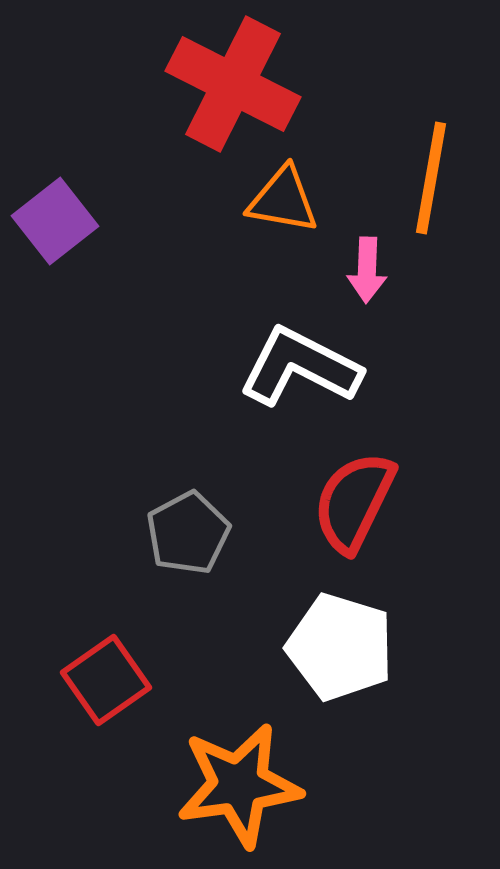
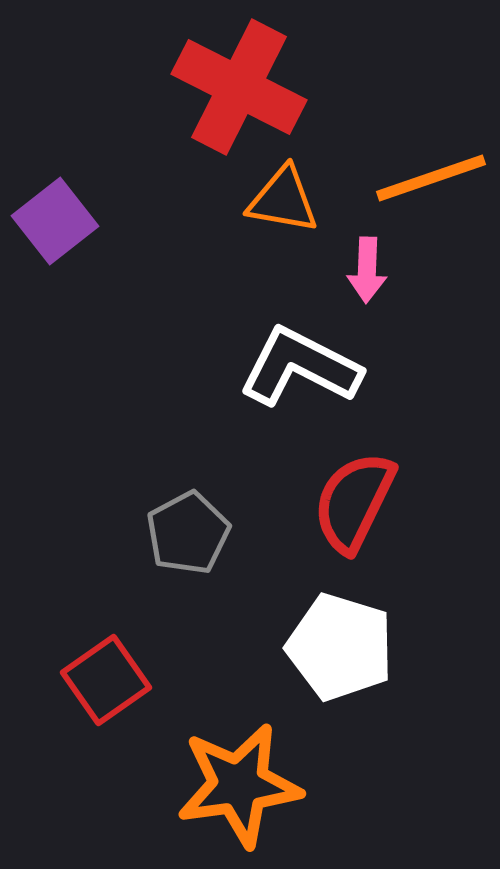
red cross: moved 6 px right, 3 px down
orange line: rotated 61 degrees clockwise
